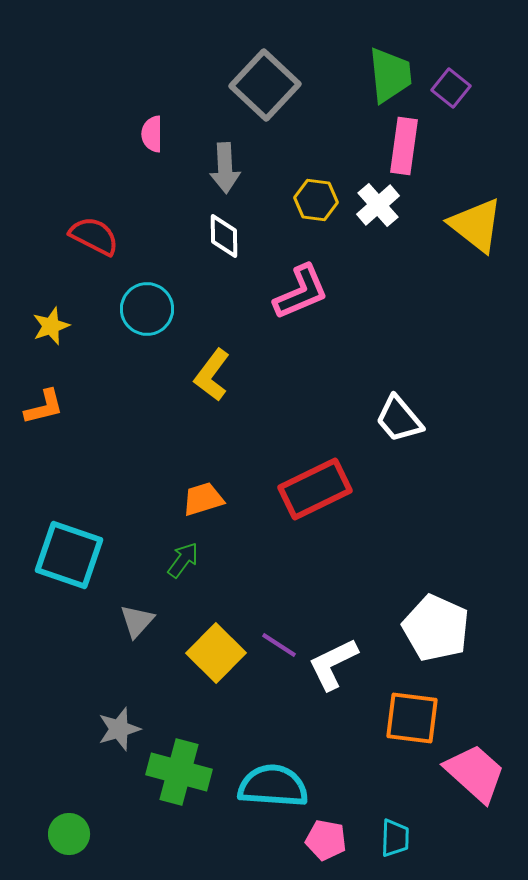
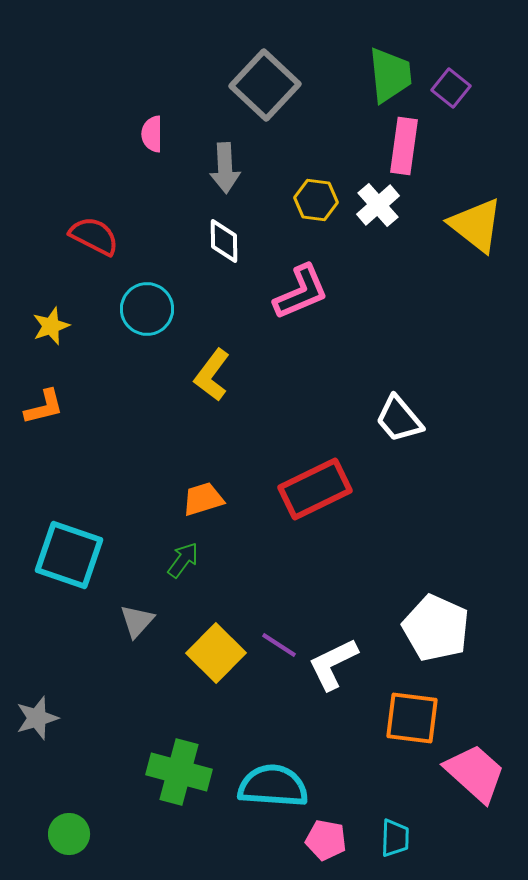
white diamond: moved 5 px down
gray star: moved 82 px left, 11 px up
